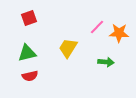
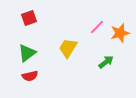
orange star: moved 1 px right; rotated 18 degrees counterclockwise
green triangle: rotated 24 degrees counterclockwise
green arrow: rotated 42 degrees counterclockwise
